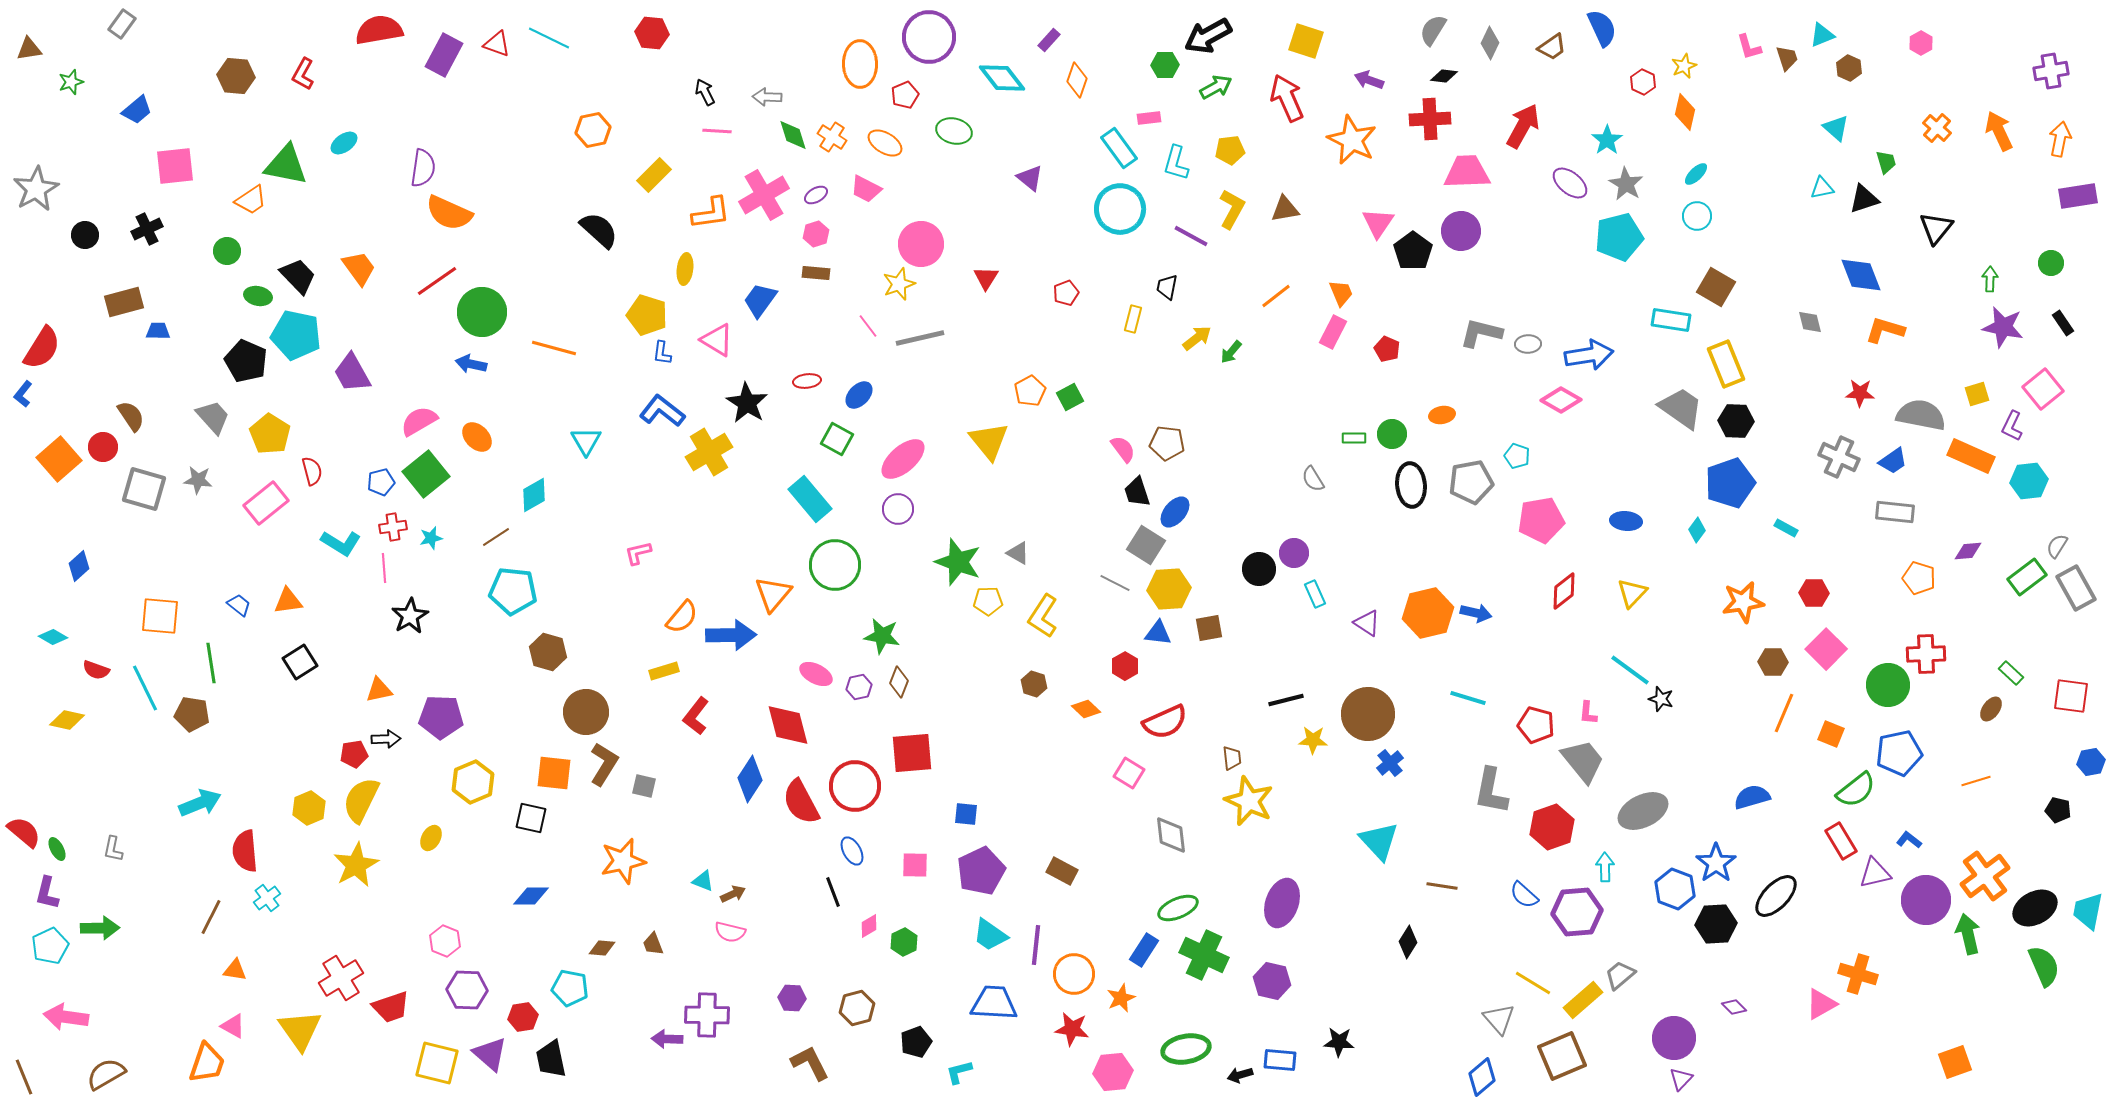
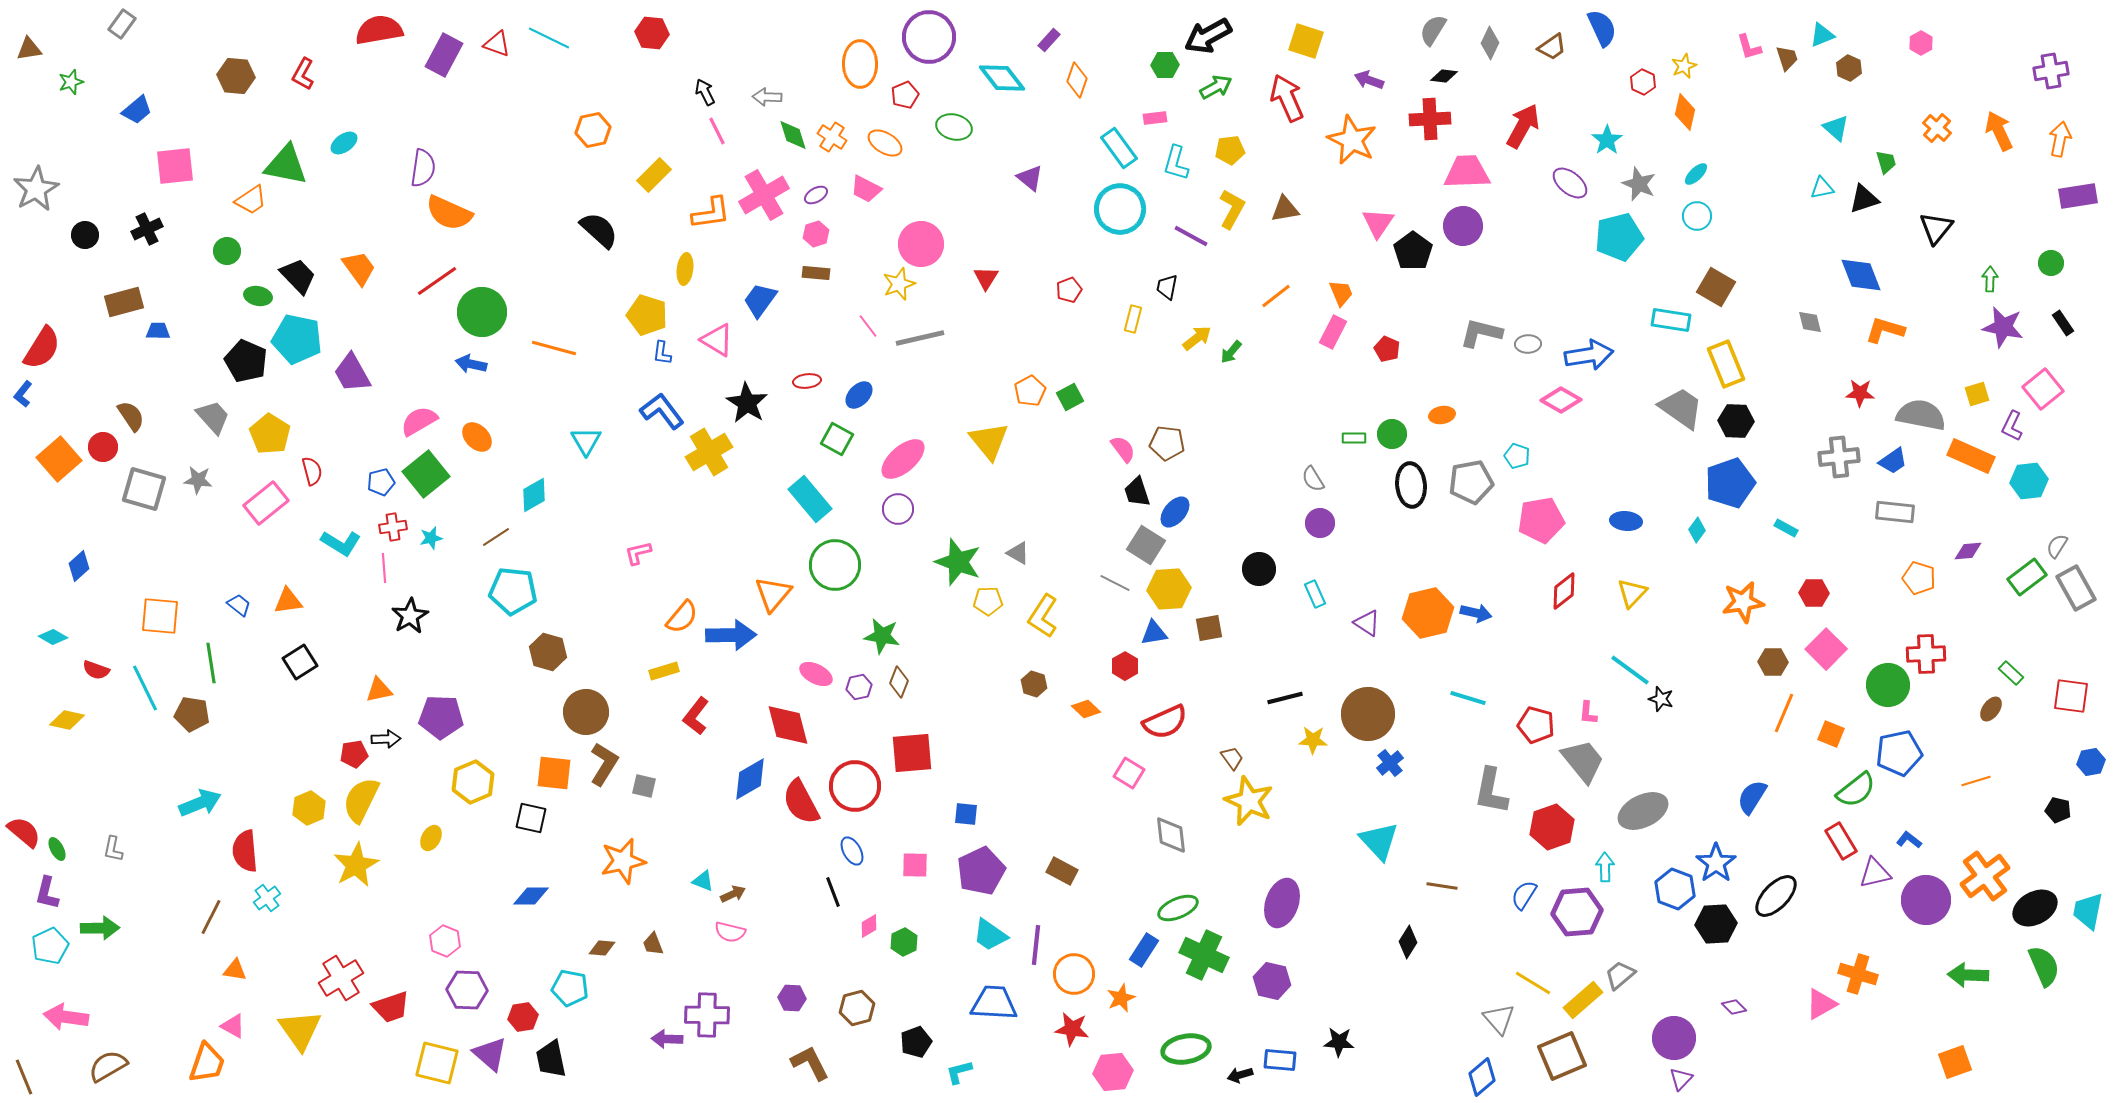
pink rectangle at (1149, 118): moved 6 px right
pink line at (717, 131): rotated 60 degrees clockwise
green ellipse at (954, 131): moved 4 px up
gray star at (1626, 184): moved 13 px right; rotated 8 degrees counterclockwise
purple circle at (1461, 231): moved 2 px right, 5 px up
red pentagon at (1066, 293): moved 3 px right, 3 px up
cyan pentagon at (296, 335): moved 1 px right, 4 px down
blue L-shape at (662, 411): rotated 15 degrees clockwise
gray cross at (1839, 457): rotated 30 degrees counterclockwise
purple circle at (1294, 553): moved 26 px right, 30 px up
blue triangle at (1158, 633): moved 4 px left; rotated 16 degrees counterclockwise
black line at (1286, 700): moved 1 px left, 2 px up
brown trapezoid at (1232, 758): rotated 30 degrees counterclockwise
blue diamond at (750, 779): rotated 27 degrees clockwise
blue semicircle at (1752, 797): rotated 42 degrees counterclockwise
blue semicircle at (1524, 895): rotated 80 degrees clockwise
green arrow at (1968, 934): moved 41 px down; rotated 75 degrees counterclockwise
brown semicircle at (106, 1074): moved 2 px right, 8 px up
